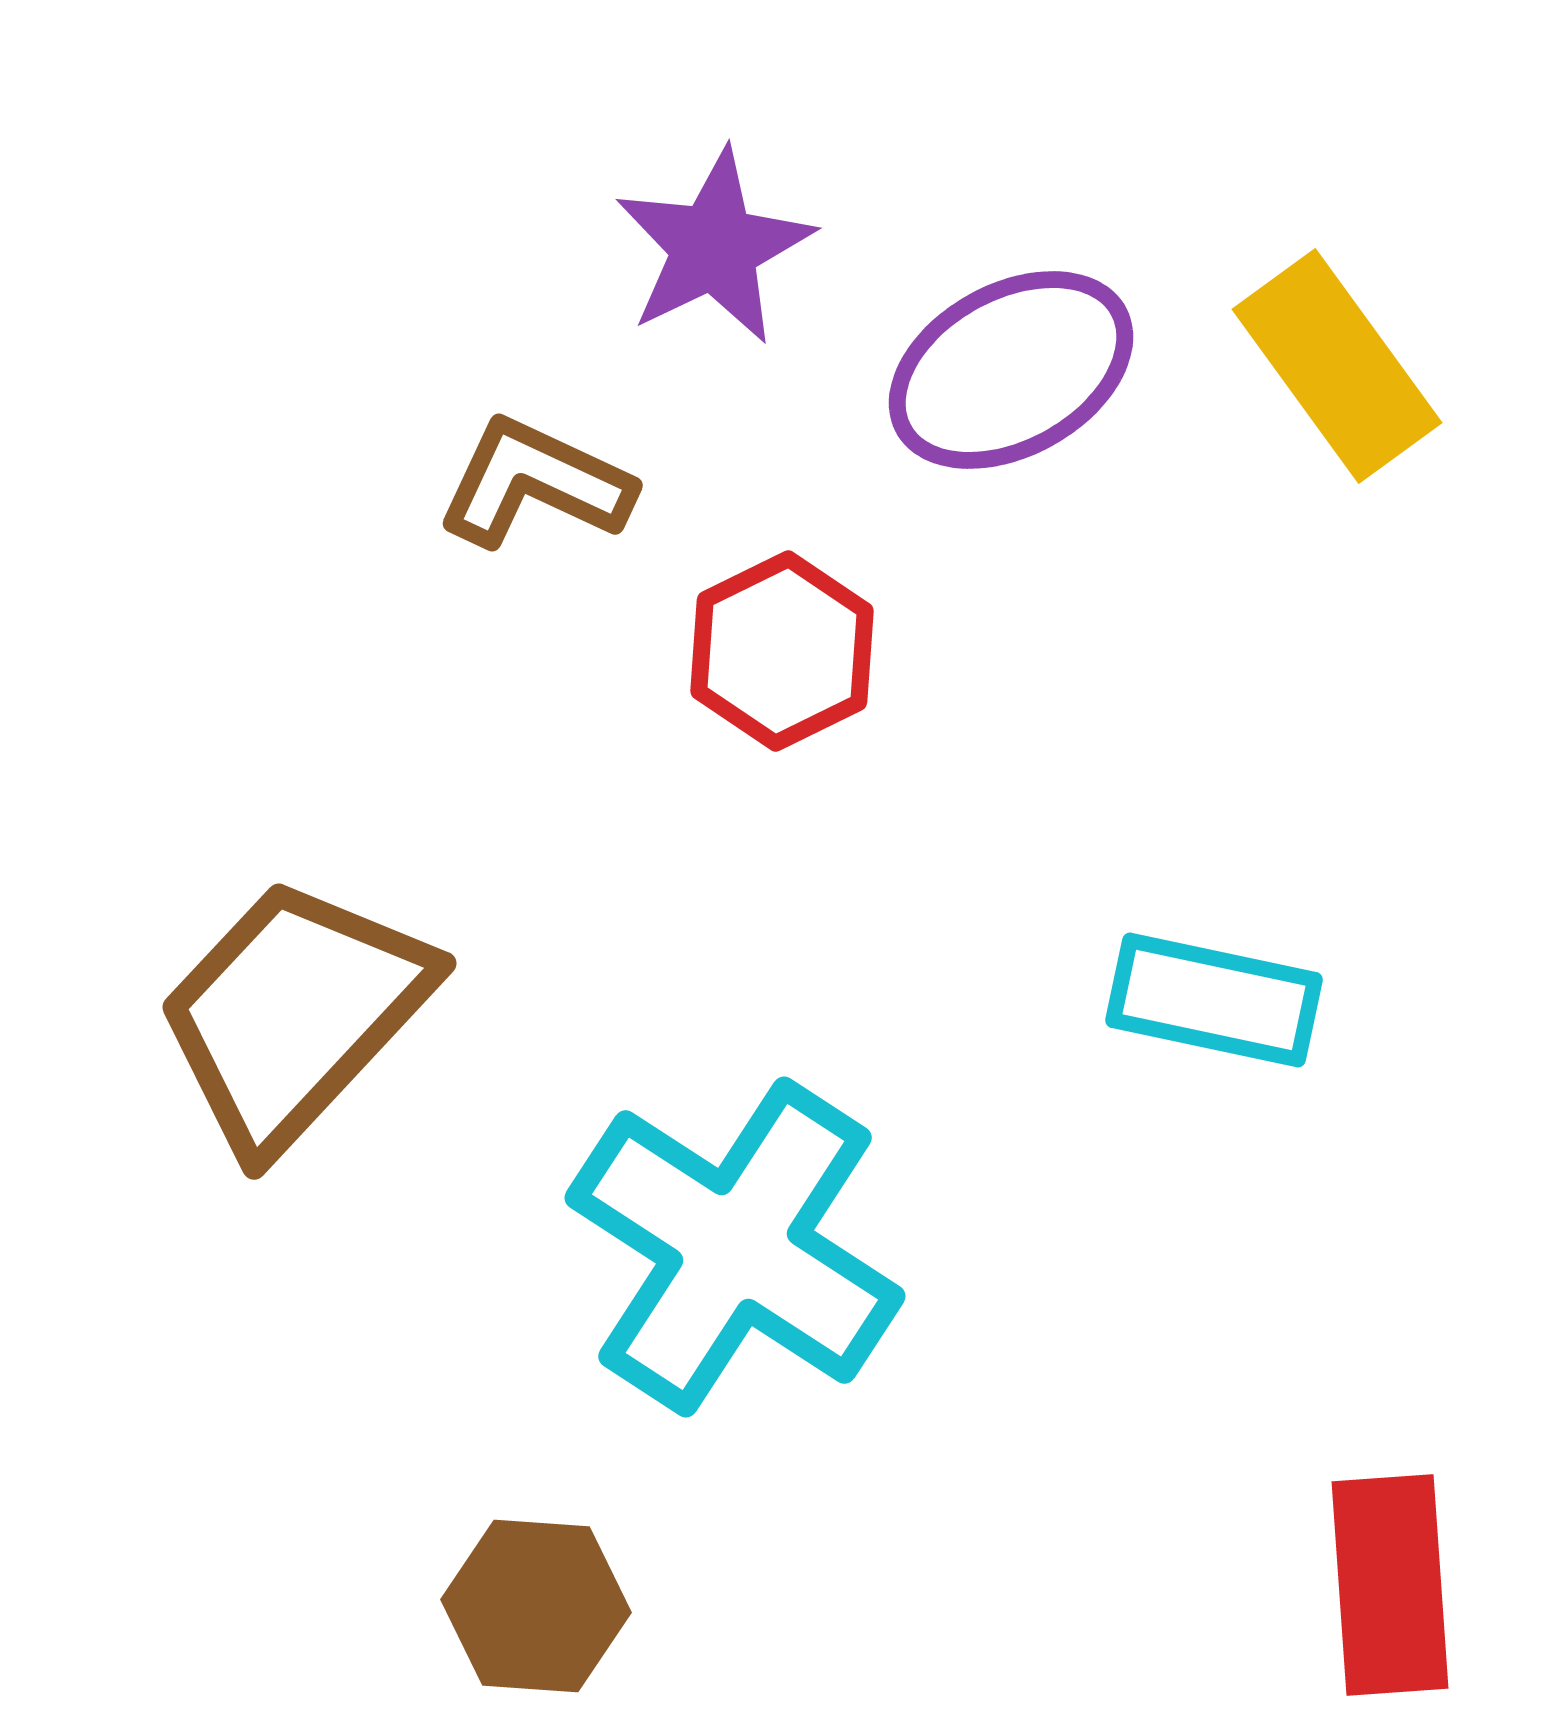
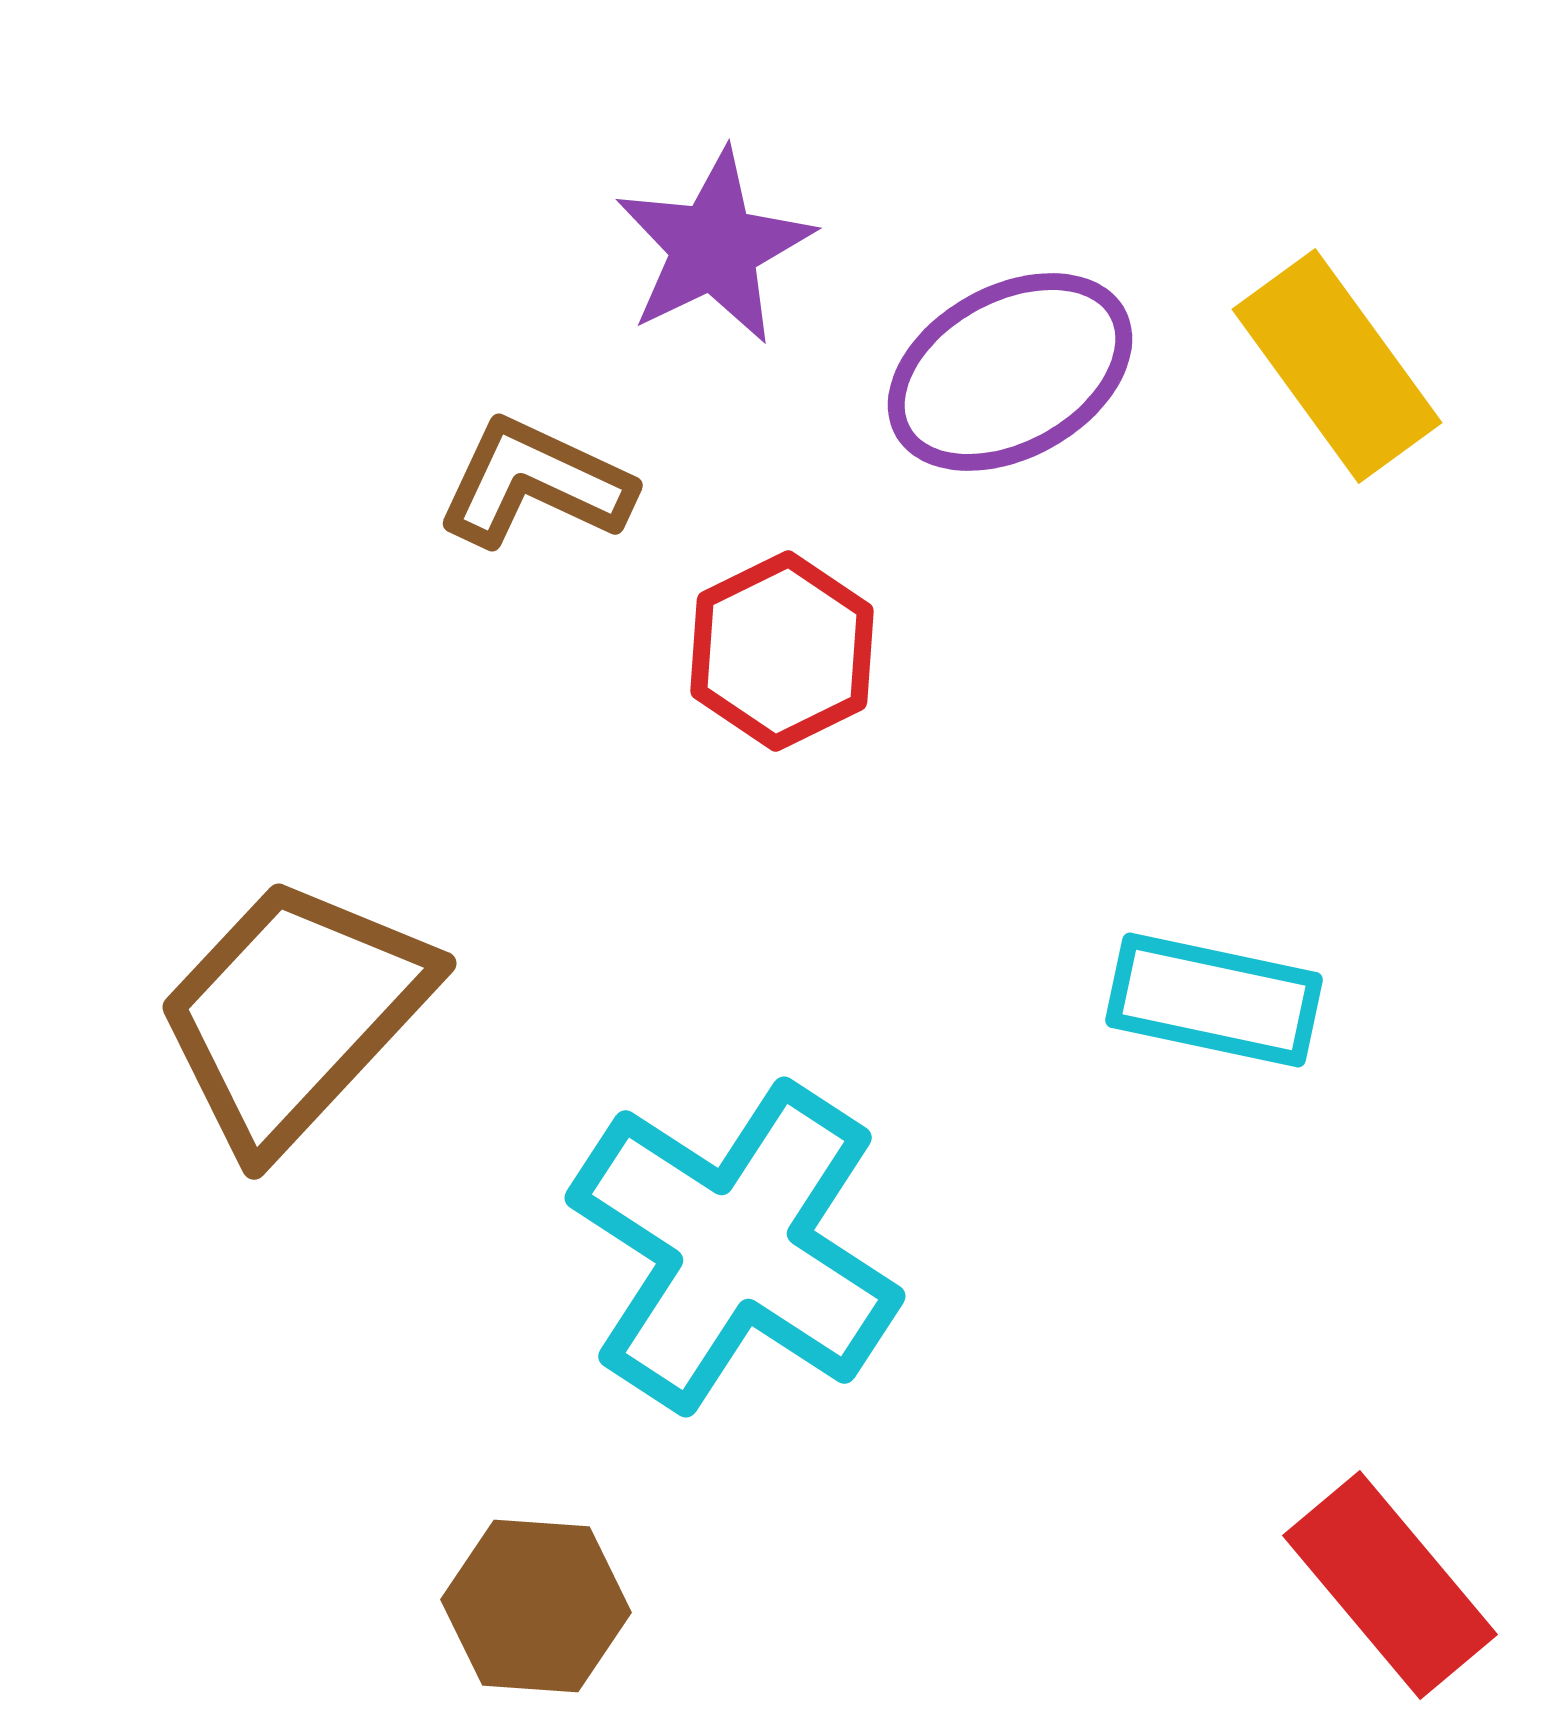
purple ellipse: moved 1 px left, 2 px down
red rectangle: rotated 36 degrees counterclockwise
